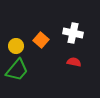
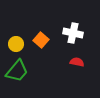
yellow circle: moved 2 px up
red semicircle: moved 3 px right
green trapezoid: moved 1 px down
